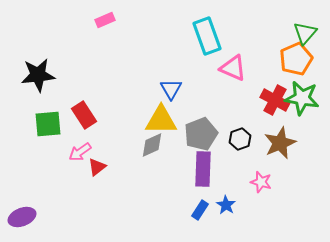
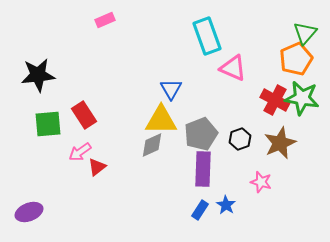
purple ellipse: moved 7 px right, 5 px up
